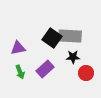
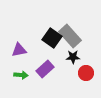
gray rectangle: rotated 45 degrees clockwise
purple triangle: moved 1 px right, 2 px down
green arrow: moved 1 px right, 3 px down; rotated 64 degrees counterclockwise
